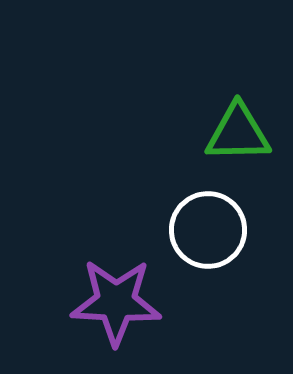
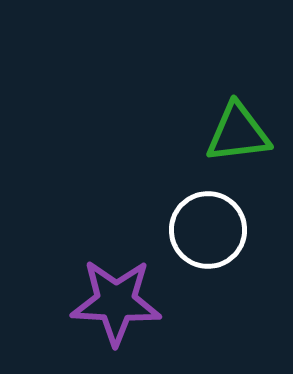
green triangle: rotated 6 degrees counterclockwise
